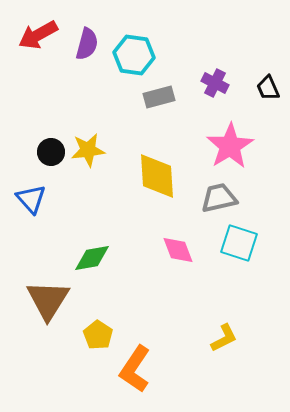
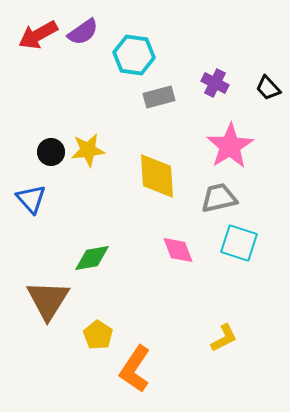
purple semicircle: moved 4 px left, 12 px up; rotated 40 degrees clockwise
black trapezoid: rotated 20 degrees counterclockwise
